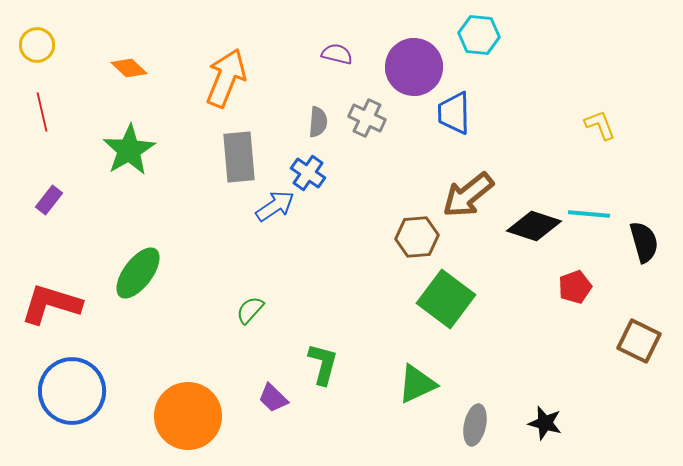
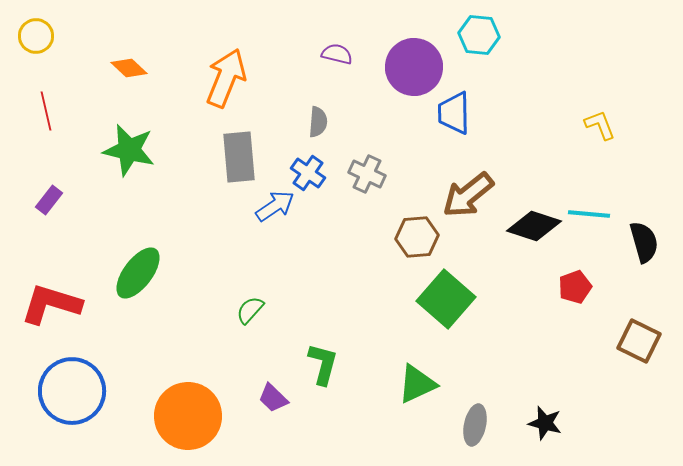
yellow circle: moved 1 px left, 9 px up
red line: moved 4 px right, 1 px up
gray cross: moved 56 px down
green star: rotated 28 degrees counterclockwise
green square: rotated 4 degrees clockwise
